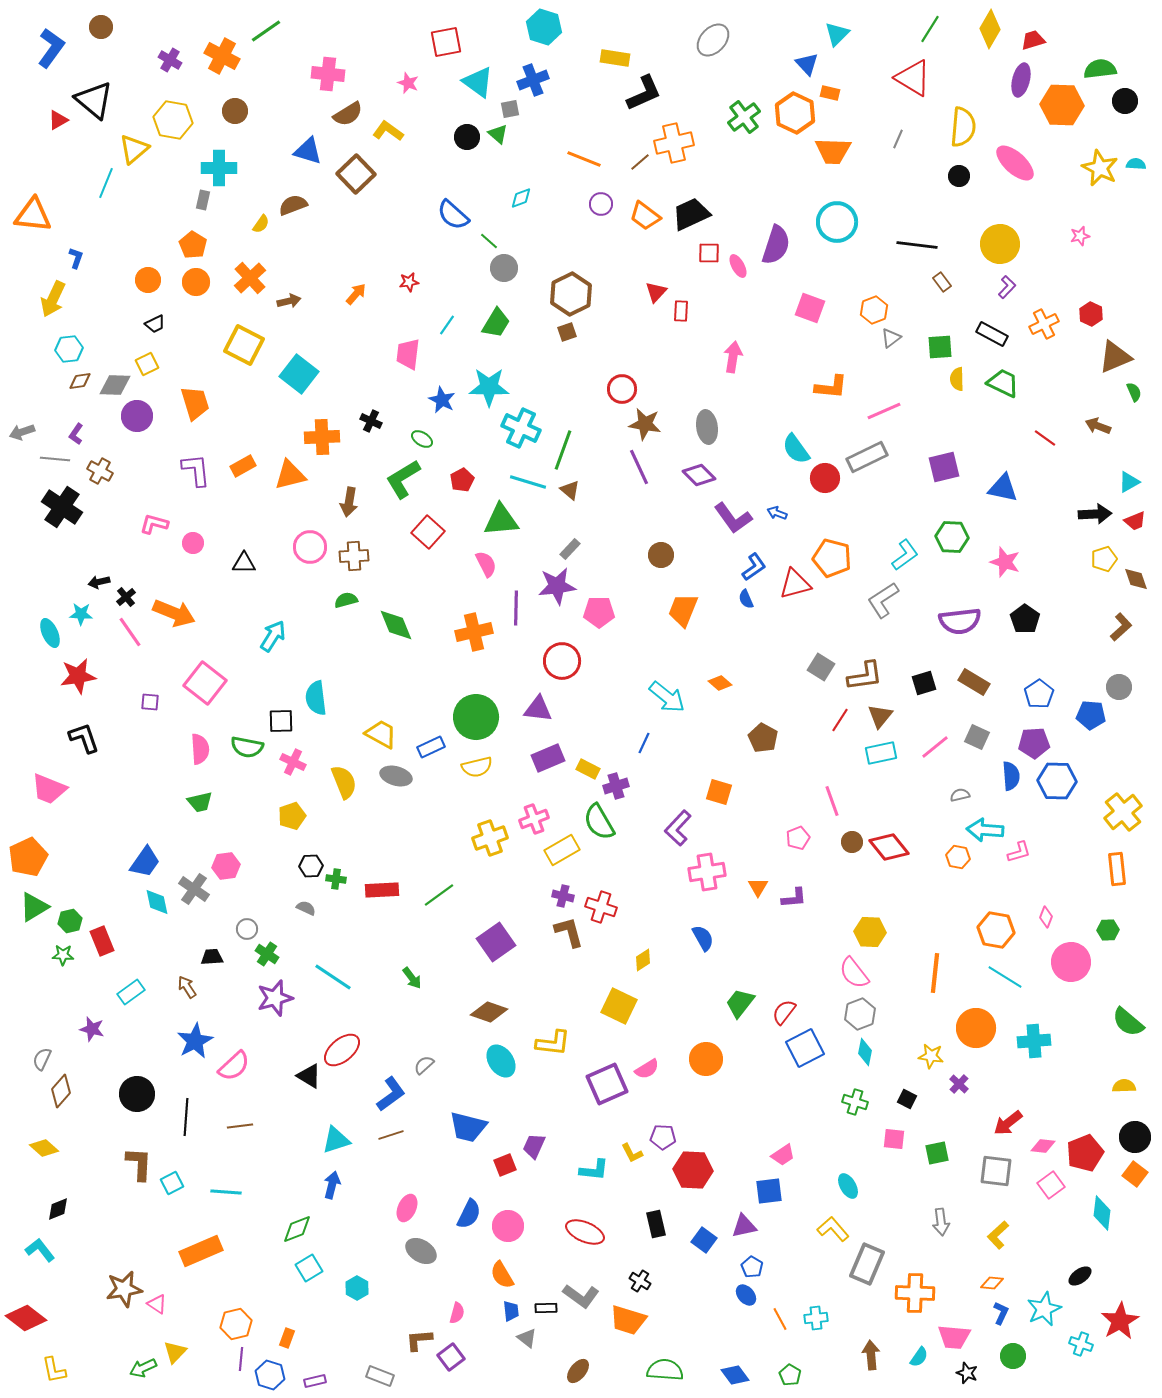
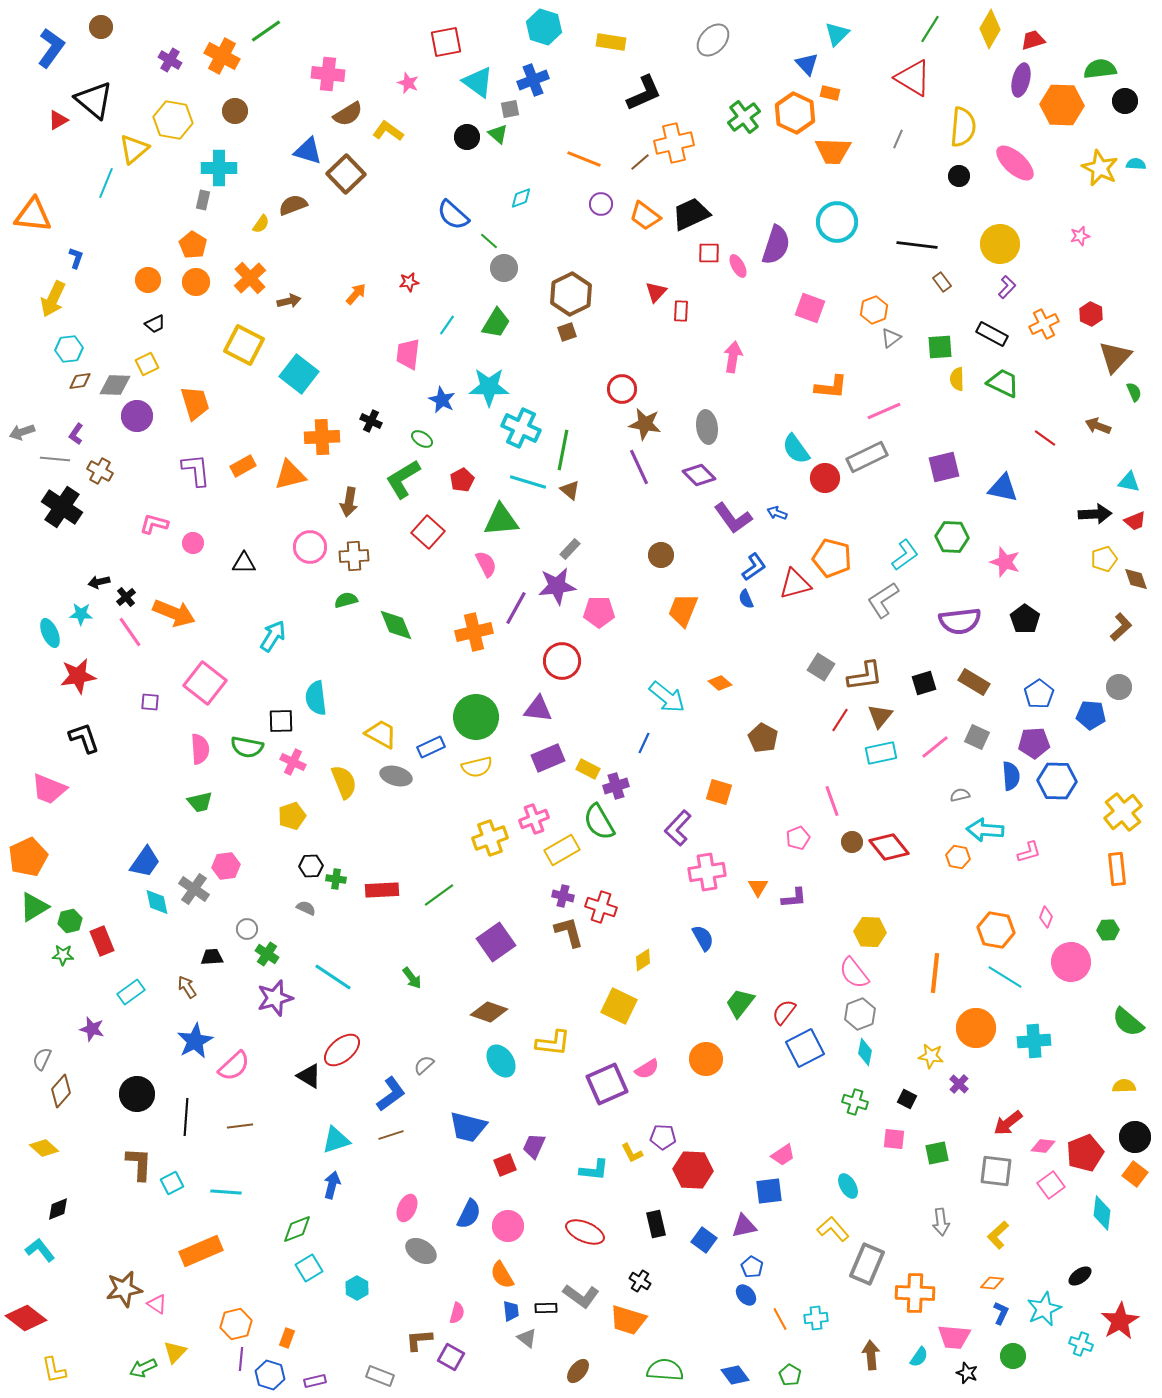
yellow rectangle at (615, 58): moved 4 px left, 16 px up
brown square at (356, 174): moved 10 px left
brown triangle at (1115, 357): rotated 24 degrees counterclockwise
green line at (563, 450): rotated 9 degrees counterclockwise
cyan triangle at (1129, 482): rotated 40 degrees clockwise
purple line at (516, 608): rotated 28 degrees clockwise
pink L-shape at (1019, 852): moved 10 px right
purple square at (451, 1357): rotated 24 degrees counterclockwise
